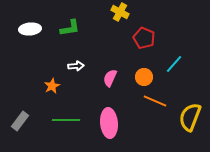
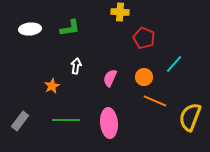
yellow cross: rotated 24 degrees counterclockwise
white arrow: rotated 77 degrees counterclockwise
